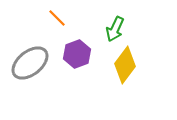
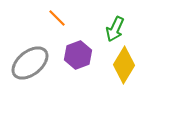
purple hexagon: moved 1 px right, 1 px down
yellow diamond: moved 1 px left; rotated 6 degrees counterclockwise
